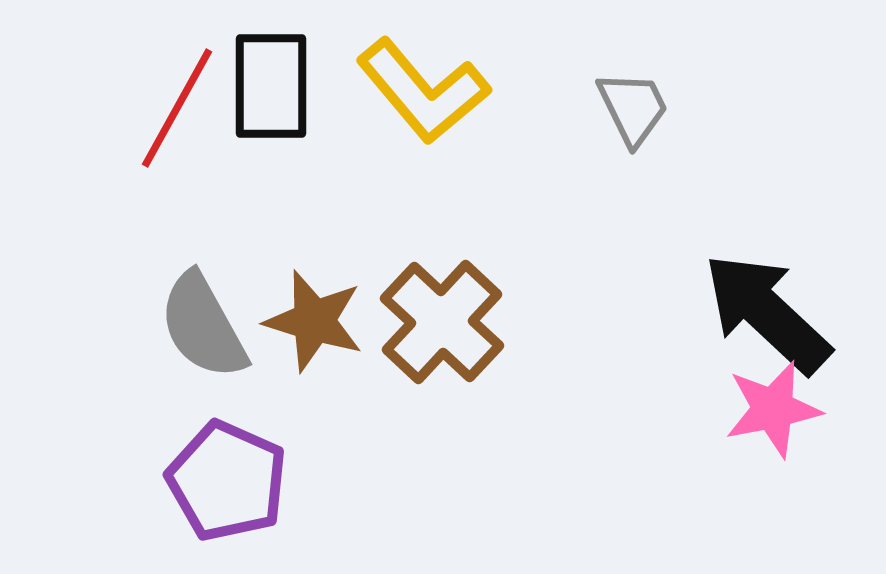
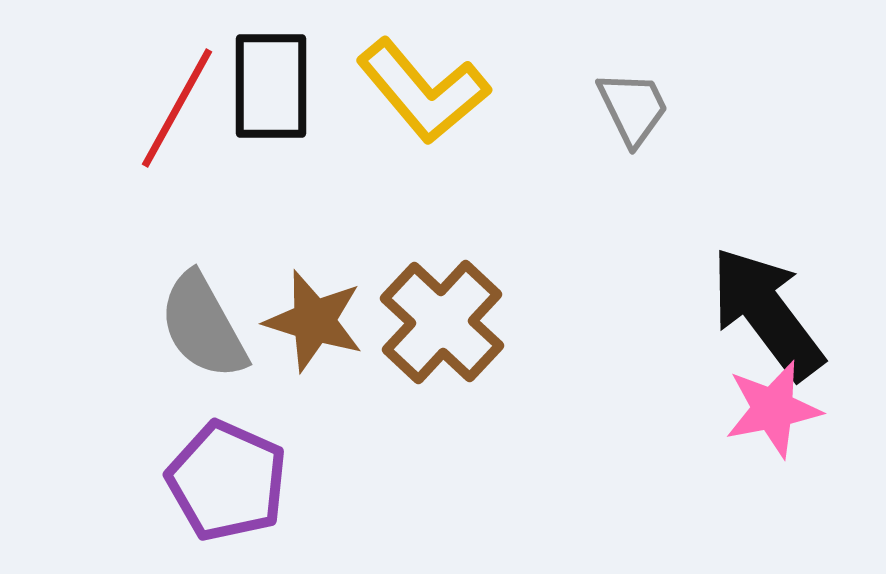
black arrow: rotated 10 degrees clockwise
